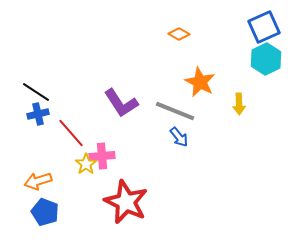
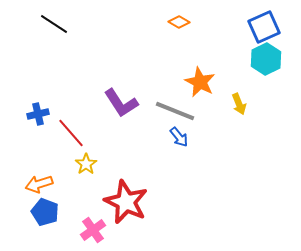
orange diamond: moved 12 px up
black line: moved 18 px right, 68 px up
yellow arrow: rotated 20 degrees counterclockwise
pink cross: moved 9 px left, 74 px down; rotated 30 degrees counterclockwise
orange arrow: moved 1 px right, 3 px down
